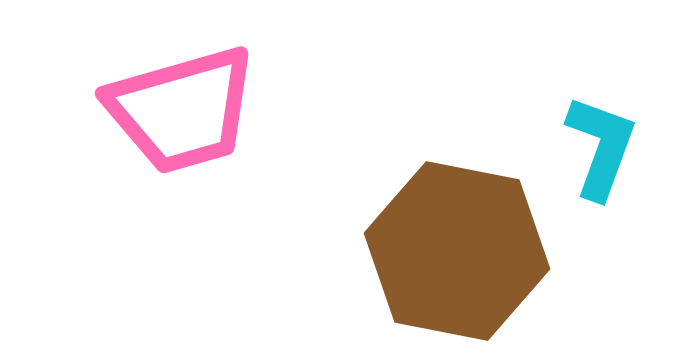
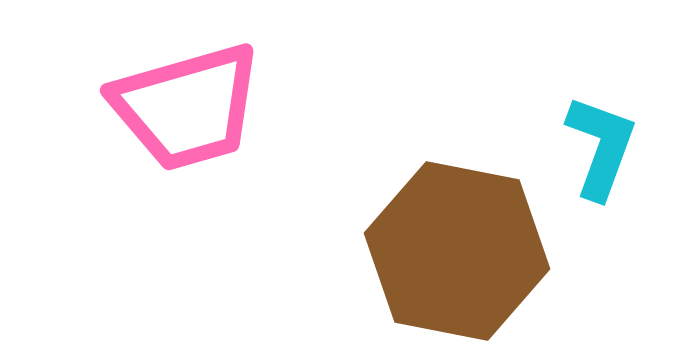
pink trapezoid: moved 5 px right, 3 px up
